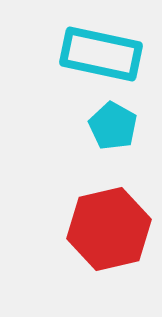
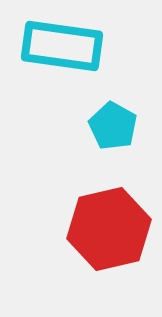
cyan rectangle: moved 39 px left, 8 px up; rotated 4 degrees counterclockwise
